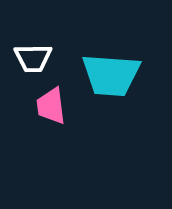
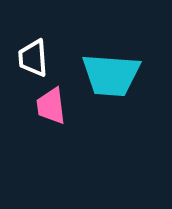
white trapezoid: rotated 87 degrees clockwise
